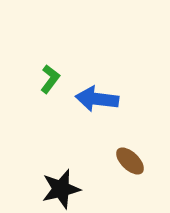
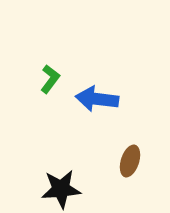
brown ellipse: rotated 64 degrees clockwise
black star: rotated 9 degrees clockwise
